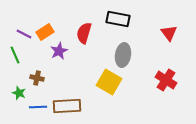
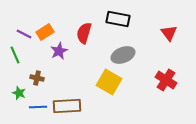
gray ellipse: rotated 60 degrees clockwise
